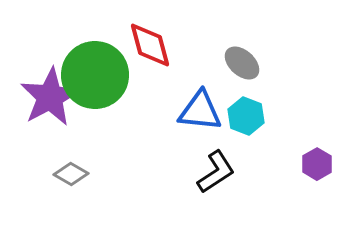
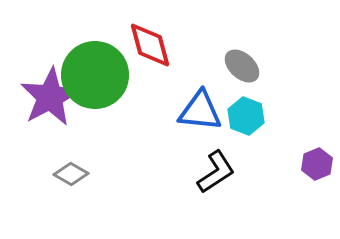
gray ellipse: moved 3 px down
purple hexagon: rotated 8 degrees clockwise
